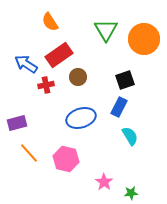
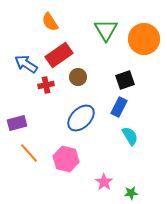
blue ellipse: rotated 28 degrees counterclockwise
